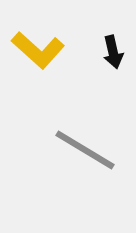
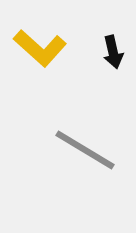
yellow L-shape: moved 2 px right, 2 px up
